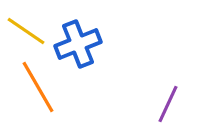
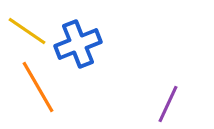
yellow line: moved 1 px right
